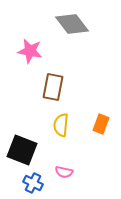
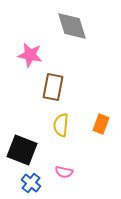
gray diamond: moved 2 px down; rotated 20 degrees clockwise
pink star: moved 4 px down
blue cross: moved 2 px left; rotated 12 degrees clockwise
